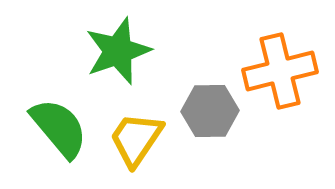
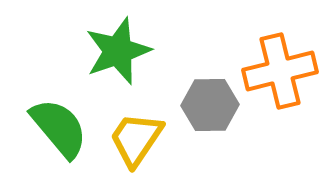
gray hexagon: moved 6 px up
